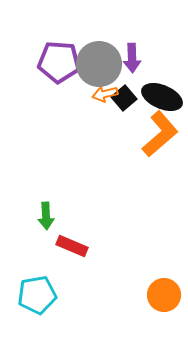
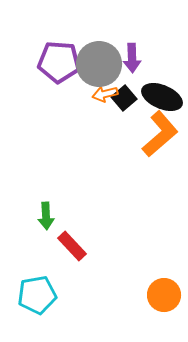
red rectangle: rotated 24 degrees clockwise
